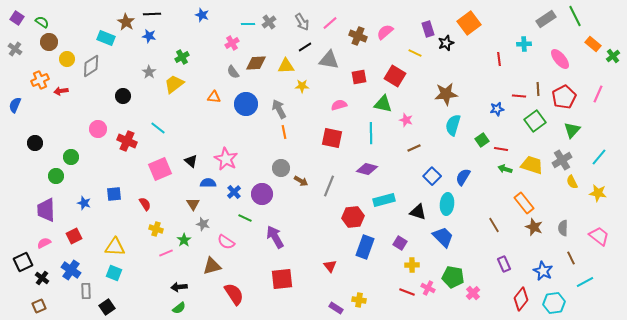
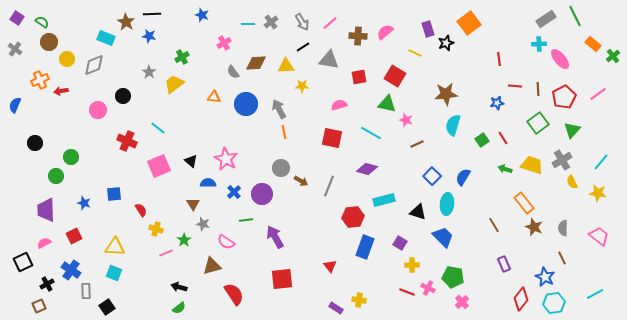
gray cross at (269, 22): moved 2 px right
brown cross at (358, 36): rotated 18 degrees counterclockwise
pink cross at (232, 43): moved 8 px left
cyan cross at (524, 44): moved 15 px right
black line at (305, 47): moved 2 px left
gray diamond at (91, 66): moved 3 px right, 1 px up; rotated 10 degrees clockwise
pink line at (598, 94): rotated 30 degrees clockwise
red line at (519, 96): moved 4 px left, 10 px up
green triangle at (383, 104): moved 4 px right
blue star at (497, 109): moved 6 px up
green square at (535, 121): moved 3 px right, 2 px down
pink circle at (98, 129): moved 19 px up
cyan line at (371, 133): rotated 60 degrees counterclockwise
brown line at (414, 148): moved 3 px right, 4 px up
red line at (501, 149): moved 2 px right, 11 px up; rotated 48 degrees clockwise
cyan line at (599, 157): moved 2 px right, 5 px down
pink square at (160, 169): moved 1 px left, 3 px up
red semicircle at (145, 204): moved 4 px left, 6 px down
green line at (245, 218): moved 1 px right, 2 px down; rotated 32 degrees counterclockwise
brown line at (571, 258): moved 9 px left
blue star at (543, 271): moved 2 px right, 6 px down
black cross at (42, 278): moved 5 px right, 6 px down; rotated 24 degrees clockwise
cyan line at (585, 282): moved 10 px right, 12 px down
black arrow at (179, 287): rotated 21 degrees clockwise
pink cross at (473, 293): moved 11 px left, 9 px down
